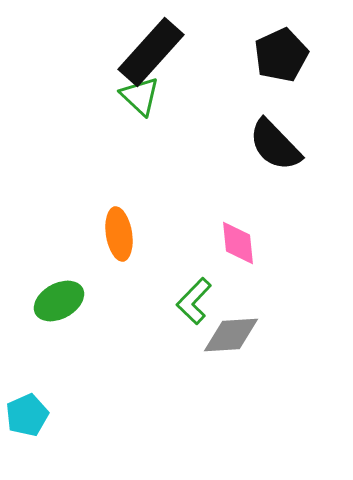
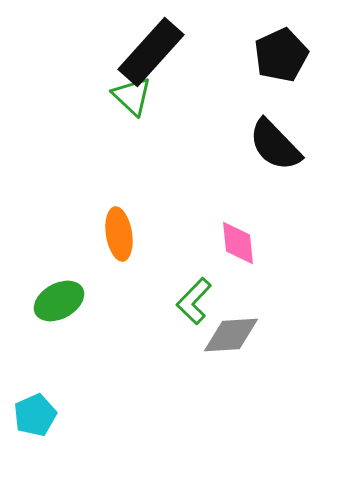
green triangle: moved 8 px left
cyan pentagon: moved 8 px right
